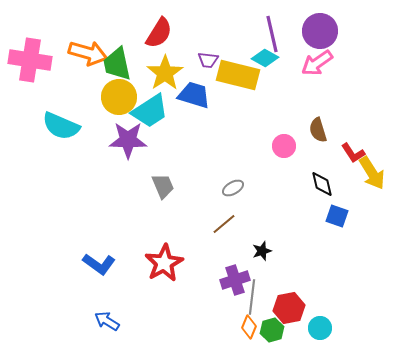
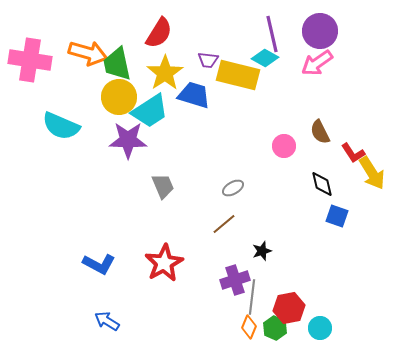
brown semicircle: moved 2 px right, 2 px down; rotated 10 degrees counterclockwise
blue L-shape: rotated 8 degrees counterclockwise
green hexagon: moved 3 px right, 2 px up; rotated 20 degrees counterclockwise
